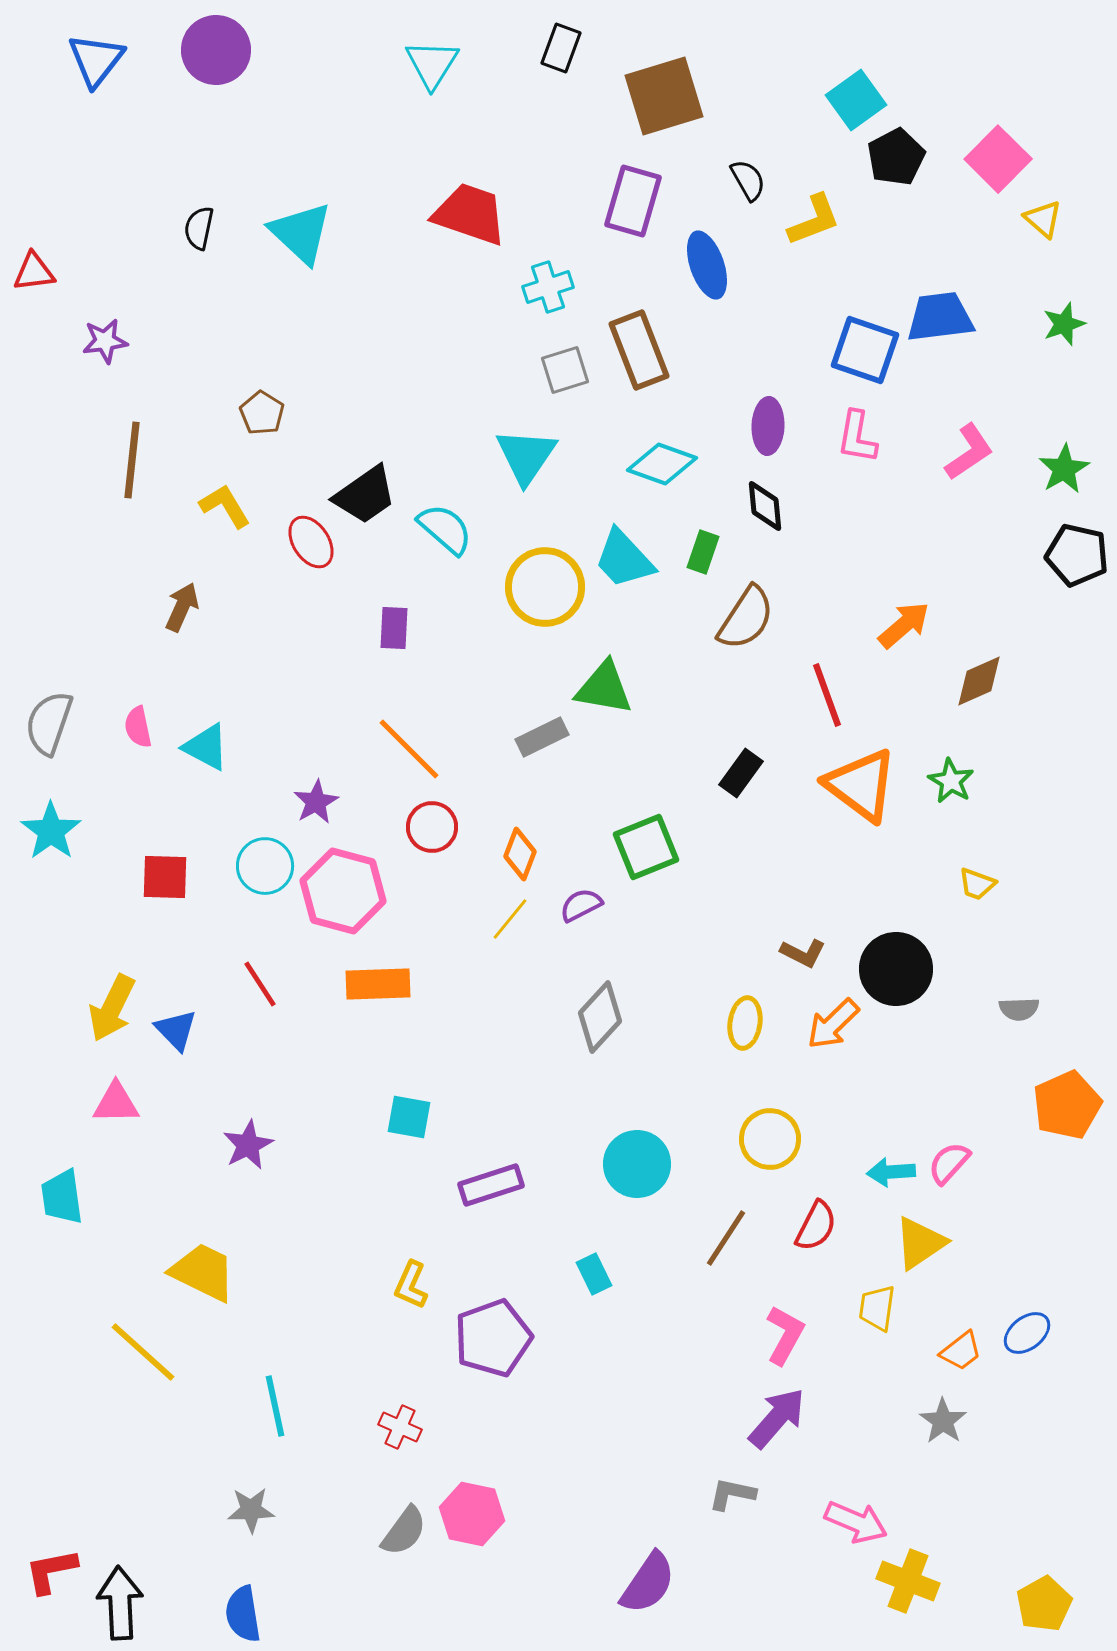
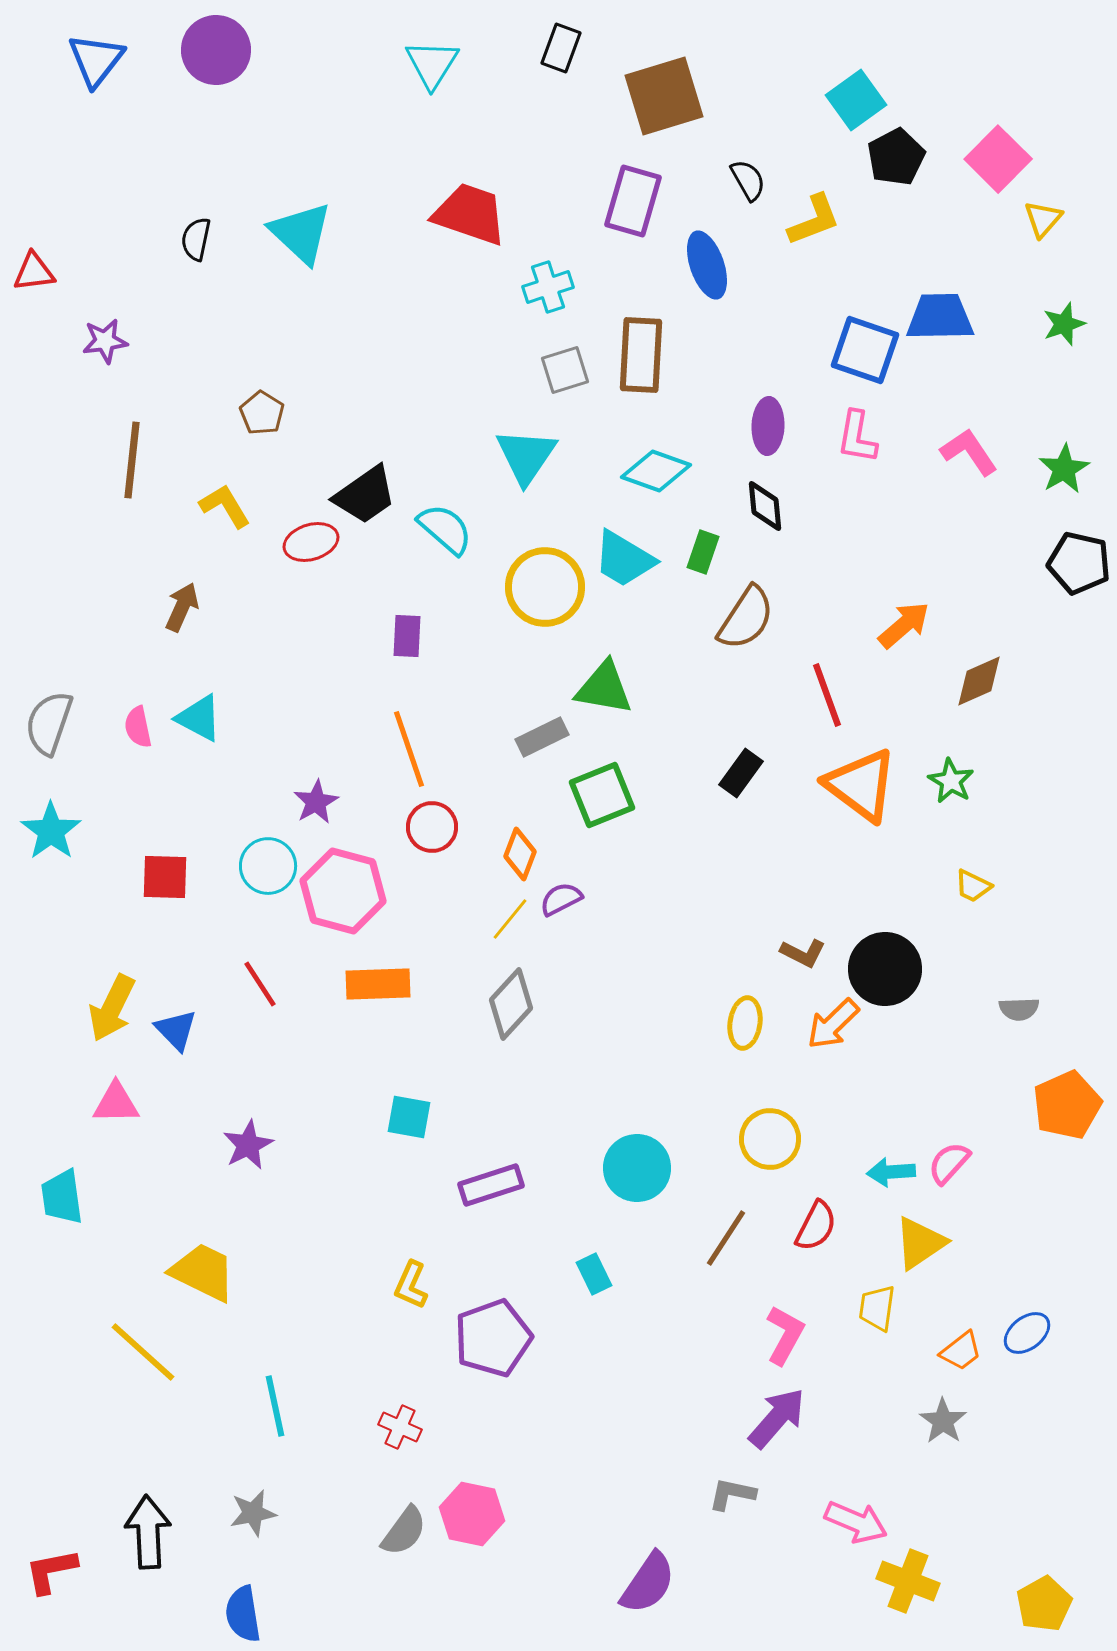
yellow triangle at (1043, 219): rotated 30 degrees clockwise
black semicircle at (199, 228): moved 3 px left, 11 px down
blue trapezoid at (940, 317): rotated 6 degrees clockwise
brown rectangle at (639, 350): moved 2 px right, 5 px down; rotated 24 degrees clockwise
pink L-shape at (969, 452): rotated 90 degrees counterclockwise
cyan diamond at (662, 464): moved 6 px left, 7 px down
red ellipse at (311, 542): rotated 74 degrees counterclockwise
black pentagon at (1077, 555): moved 2 px right, 8 px down
cyan trapezoid at (624, 559): rotated 16 degrees counterclockwise
purple rectangle at (394, 628): moved 13 px right, 8 px down
cyan triangle at (206, 747): moved 7 px left, 29 px up
orange line at (409, 749): rotated 26 degrees clockwise
green square at (646, 847): moved 44 px left, 52 px up
cyan circle at (265, 866): moved 3 px right
yellow trapezoid at (977, 884): moved 4 px left, 2 px down; rotated 6 degrees clockwise
purple semicircle at (581, 905): moved 20 px left, 6 px up
black circle at (896, 969): moved 11 px left
gray diamond at (600, 1017): moved 89 px left, 13 px up
cyan circle at (637, 1164): moved 4 px down
gray star at (251, 1510): moved 2 px right, 3 px down; rotated 9 degrees counterclockwise
black arrow at (120, 1603): moved 28 px right, 71 px up
